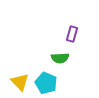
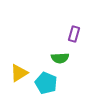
purple rectangle: moved 2 px right
yellow triangle: moved 1 px left, 9 px up; rotated 42 degrees clockwise
